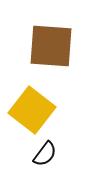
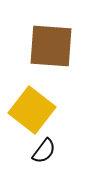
black semicircle: moved 1 px left, 3 px up
